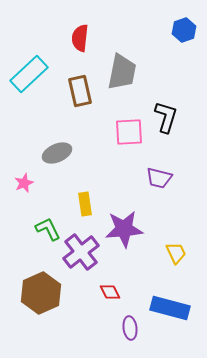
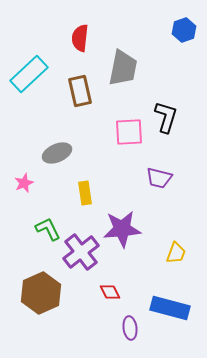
gray trapezoid: moved 1 px right, 4 px up
yellow rectangle: moved 11 px up
purple star: moved 2 px left
yellow trapezoid: rotated 45 degrees clockwise
